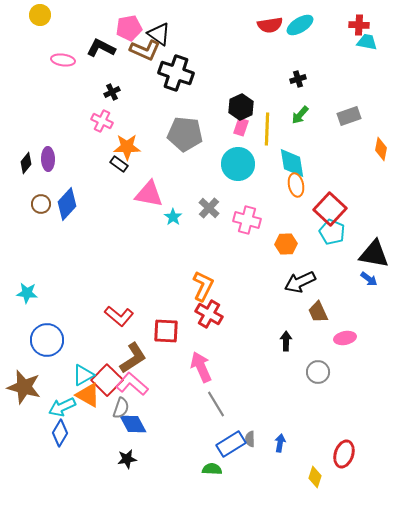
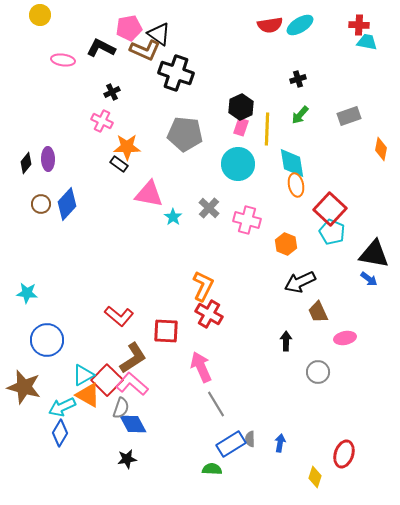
orange hexagon at (286, 244): rotated 25 degrees clockwise
